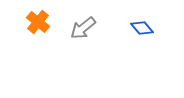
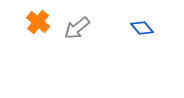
gray arrow: moved 6 px left
